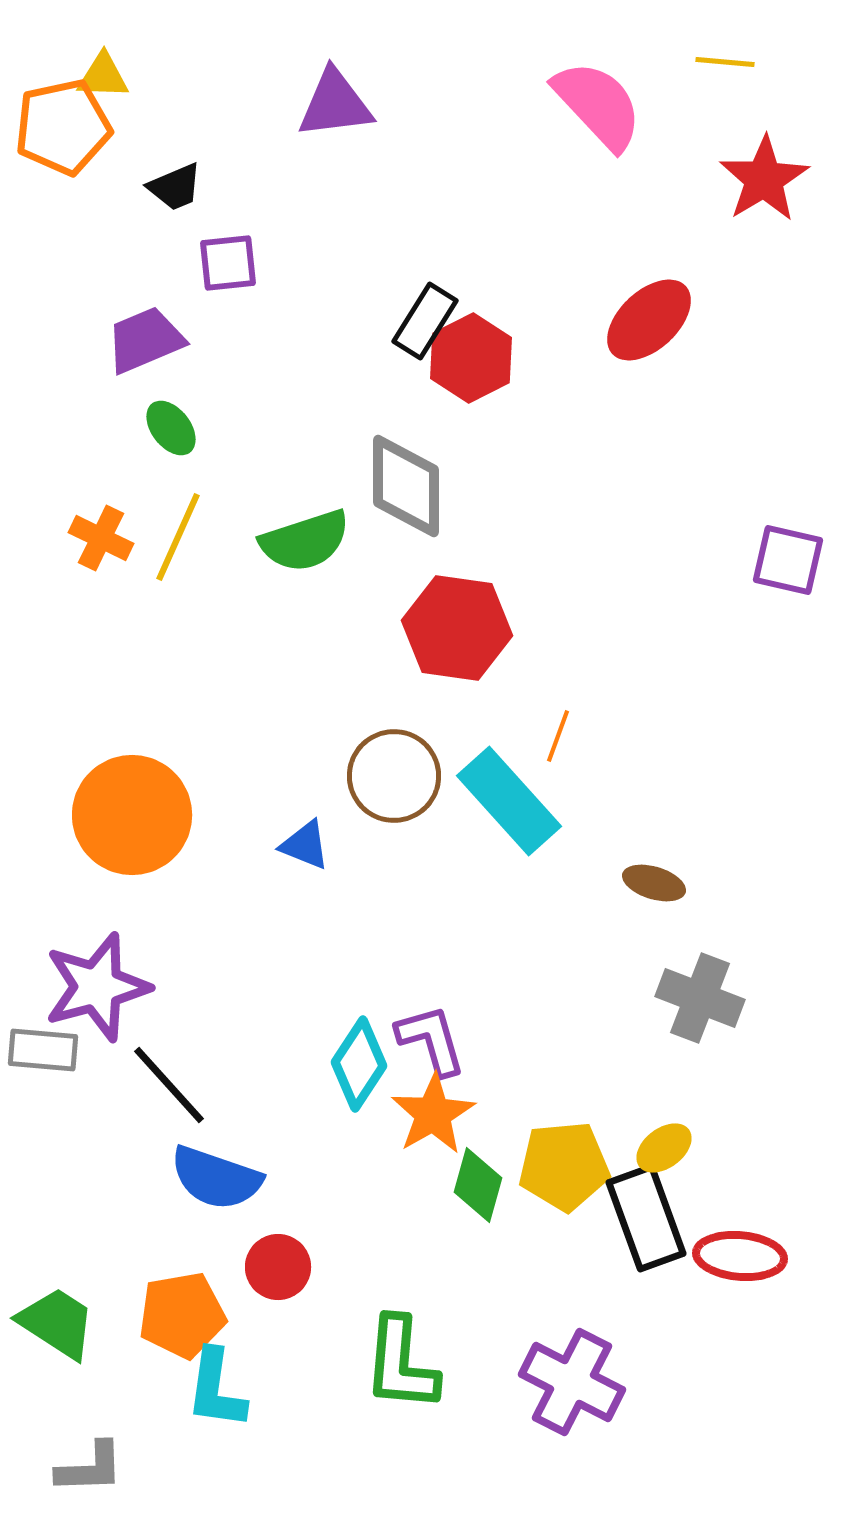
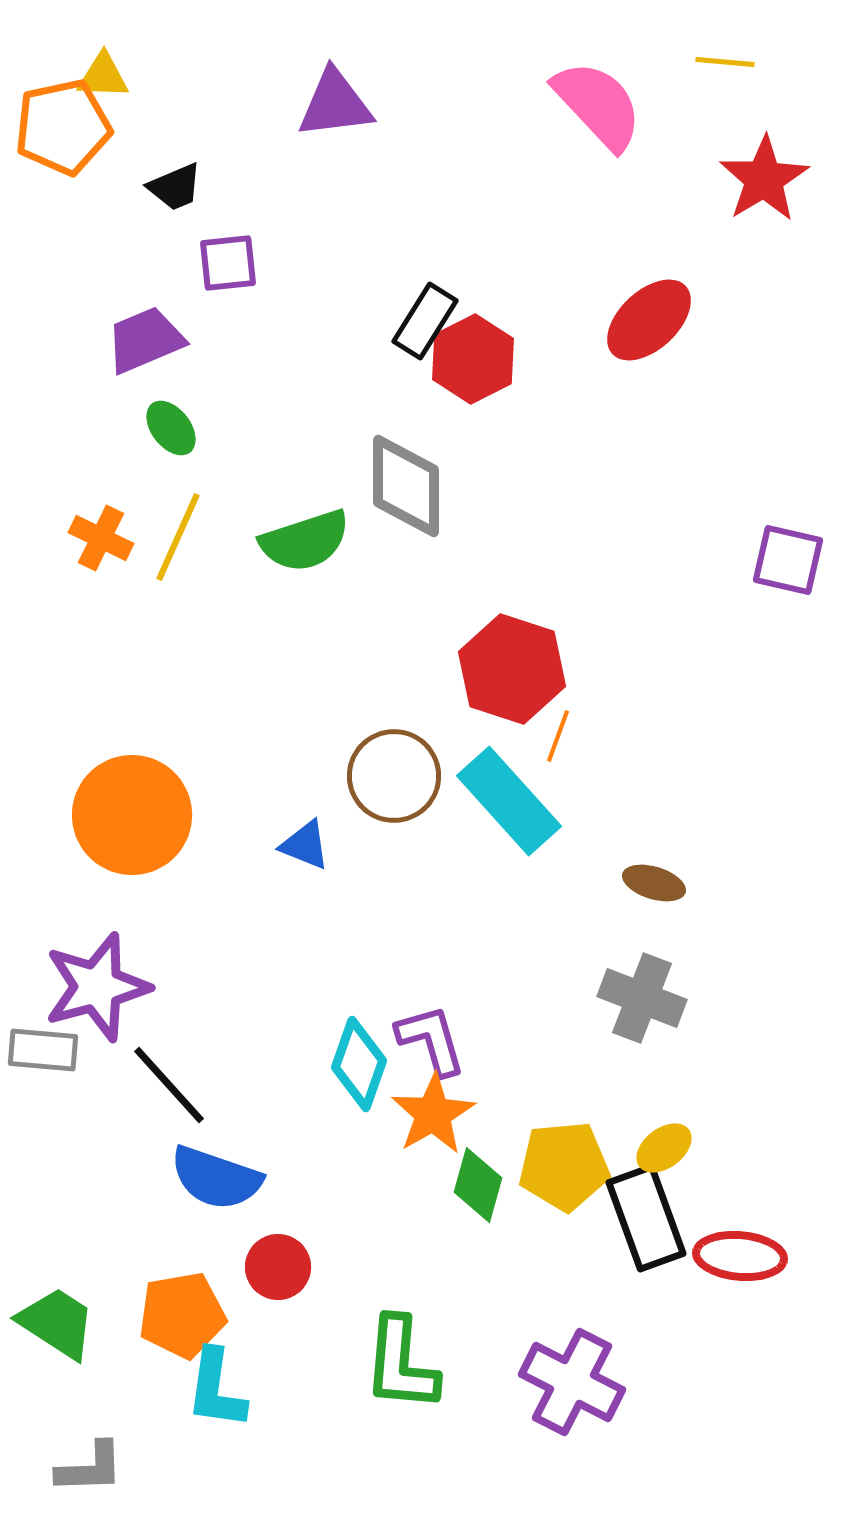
red hexagon at (471, 358): moved 2 px right, 1 px down
red hexagon at (457, 628): moved 55 px right, 41 px down; rotated 10 degrees clockwise
gray cross at (700, 998): moved 58 px left
cyan diamond at (359, 1064): rotated 14 degrees counterclockwise
